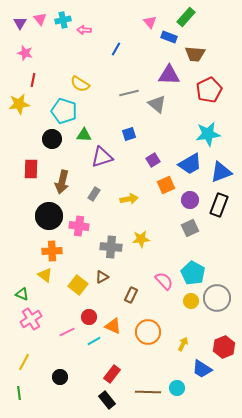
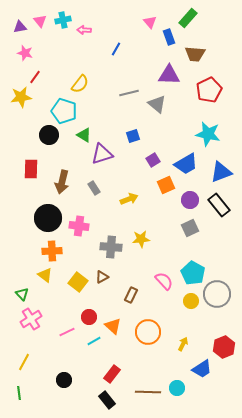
green rectangle at (186, 17): moved 2 px right, 1 px down
pink triangle at (40, 19): moved 2 px down
purple triangle at (20, 23): moved 4 px down; rotated 48 degrees clockwise
blue rectangle at (169, 37): rotated 49 degrees clockwise
red line at (33, 80): moved 2 px right, 3 px up; rotated 24 degrees clockwise
yellow semicircle at (80, 84): rotated 84 degrees counterclockwise
yellow star at (19, 104): moved 2 px right, 7 px up
blue square at (129, 134): moved 4 px right, 2 px down
cyan star at (208, 134): rotated 20 degrees clockwise
green triangle at (84, 135): rotated 28 degrees clockwise
black circle at (52, 139): moved 3 px left, 4 px up
purple triangle at (102, 157): moved 3 px up
blue trapezoid at (190, 164): moved 4 px left
gray rectangle at (94, 194): moved 6 px up; rotated 64 degrees counterclockwise
yellow arrow at (129, 199): rotated 12 degrees counterclockwise
black rectangle at (219, 205): rotated 60 degrees counterclockwise
black circle at (49, 216): moved 1 px left, 2 px down
yellow square at (78, 285): moved 3 px up
green triangle at (22, 294): rotated 24 degrees clockwise
gray circle at (217, 298): moved 4 px up
orange triangle at (113, 326): rotated 18 degrees clockwise
blue trapezoid at (202, 369): rotated 65 degrees counterclockwise
black circle at (60, 377): moved 4 px right, 3 px down
